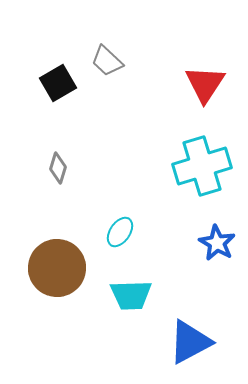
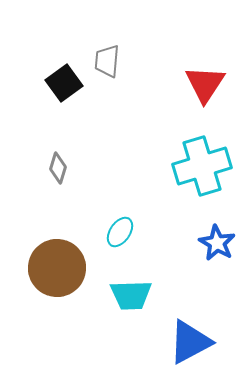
gray trapezoid: rotated 52 degrees clockwise
black square: moved 6 px right; rotated 6 degrees counterclockwise
